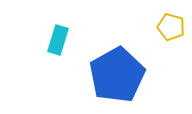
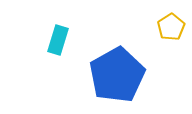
yellow pentagon: rotated 24 degrees clockwise
